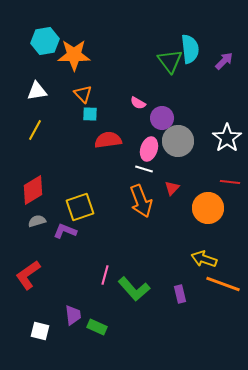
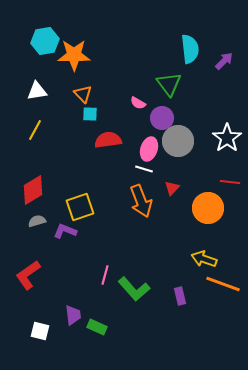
green triangle: moved 1 px left, 23 px down
purple rectangle: moved 2 px down
